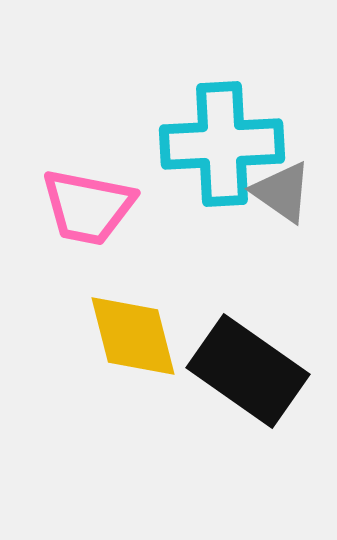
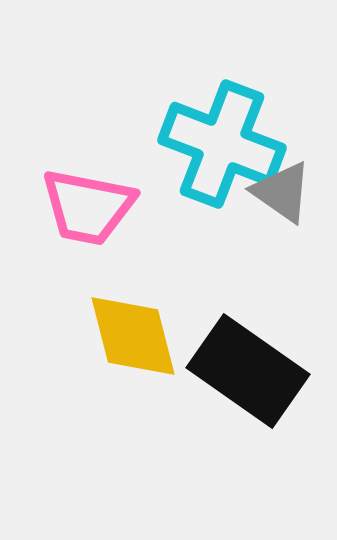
cyan cross: rotated 24 degrees clockwise
